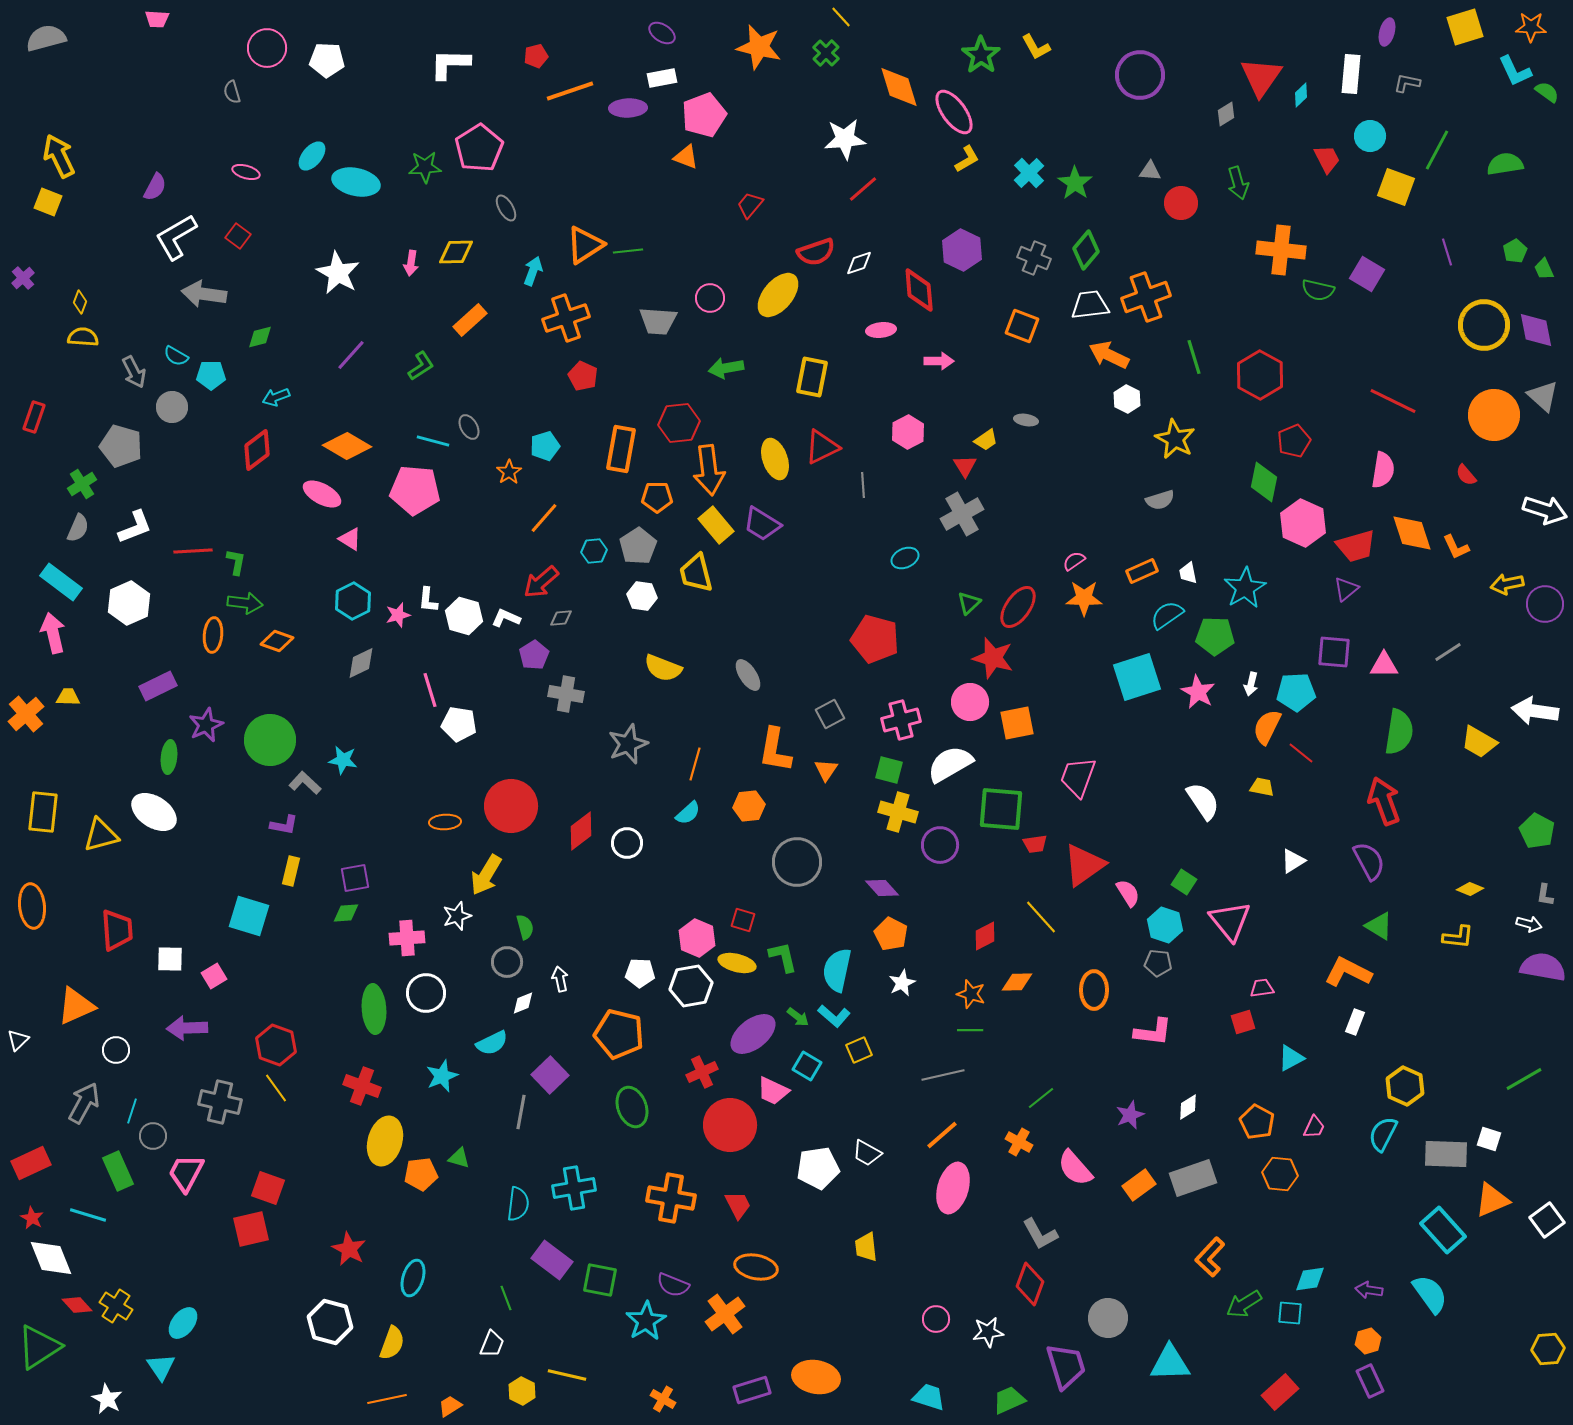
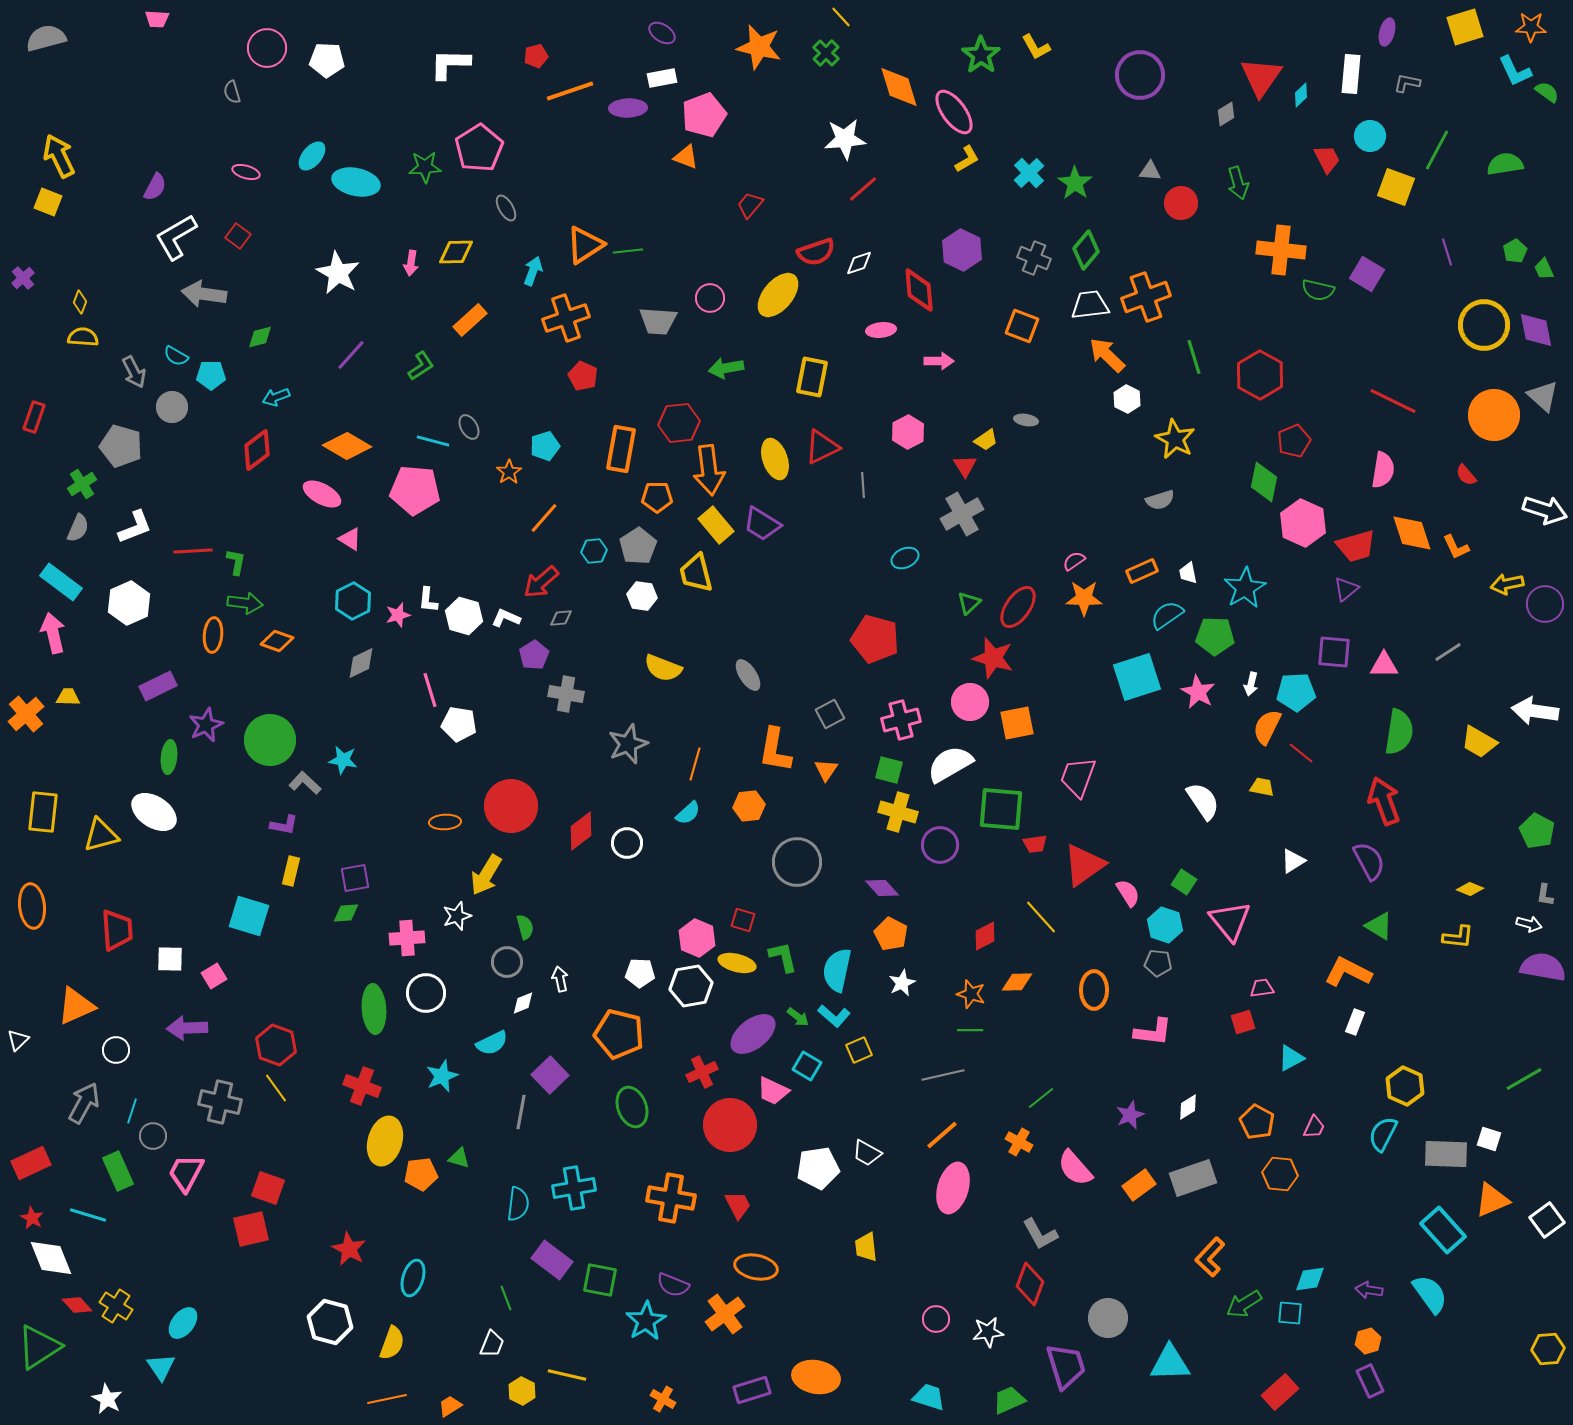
orange arrow at (1109, 355): moved 2 px left; rotated 18 degrees clockwise
